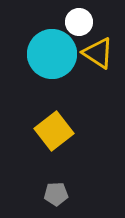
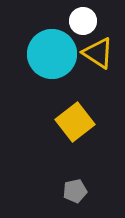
white circle: moved 4 px right, 1 px up
yellow square: moved 21 px right, 9 px up
gray pentagon: moved 19 px right, 3 px up; rotated 10 degrees counterclockwise
